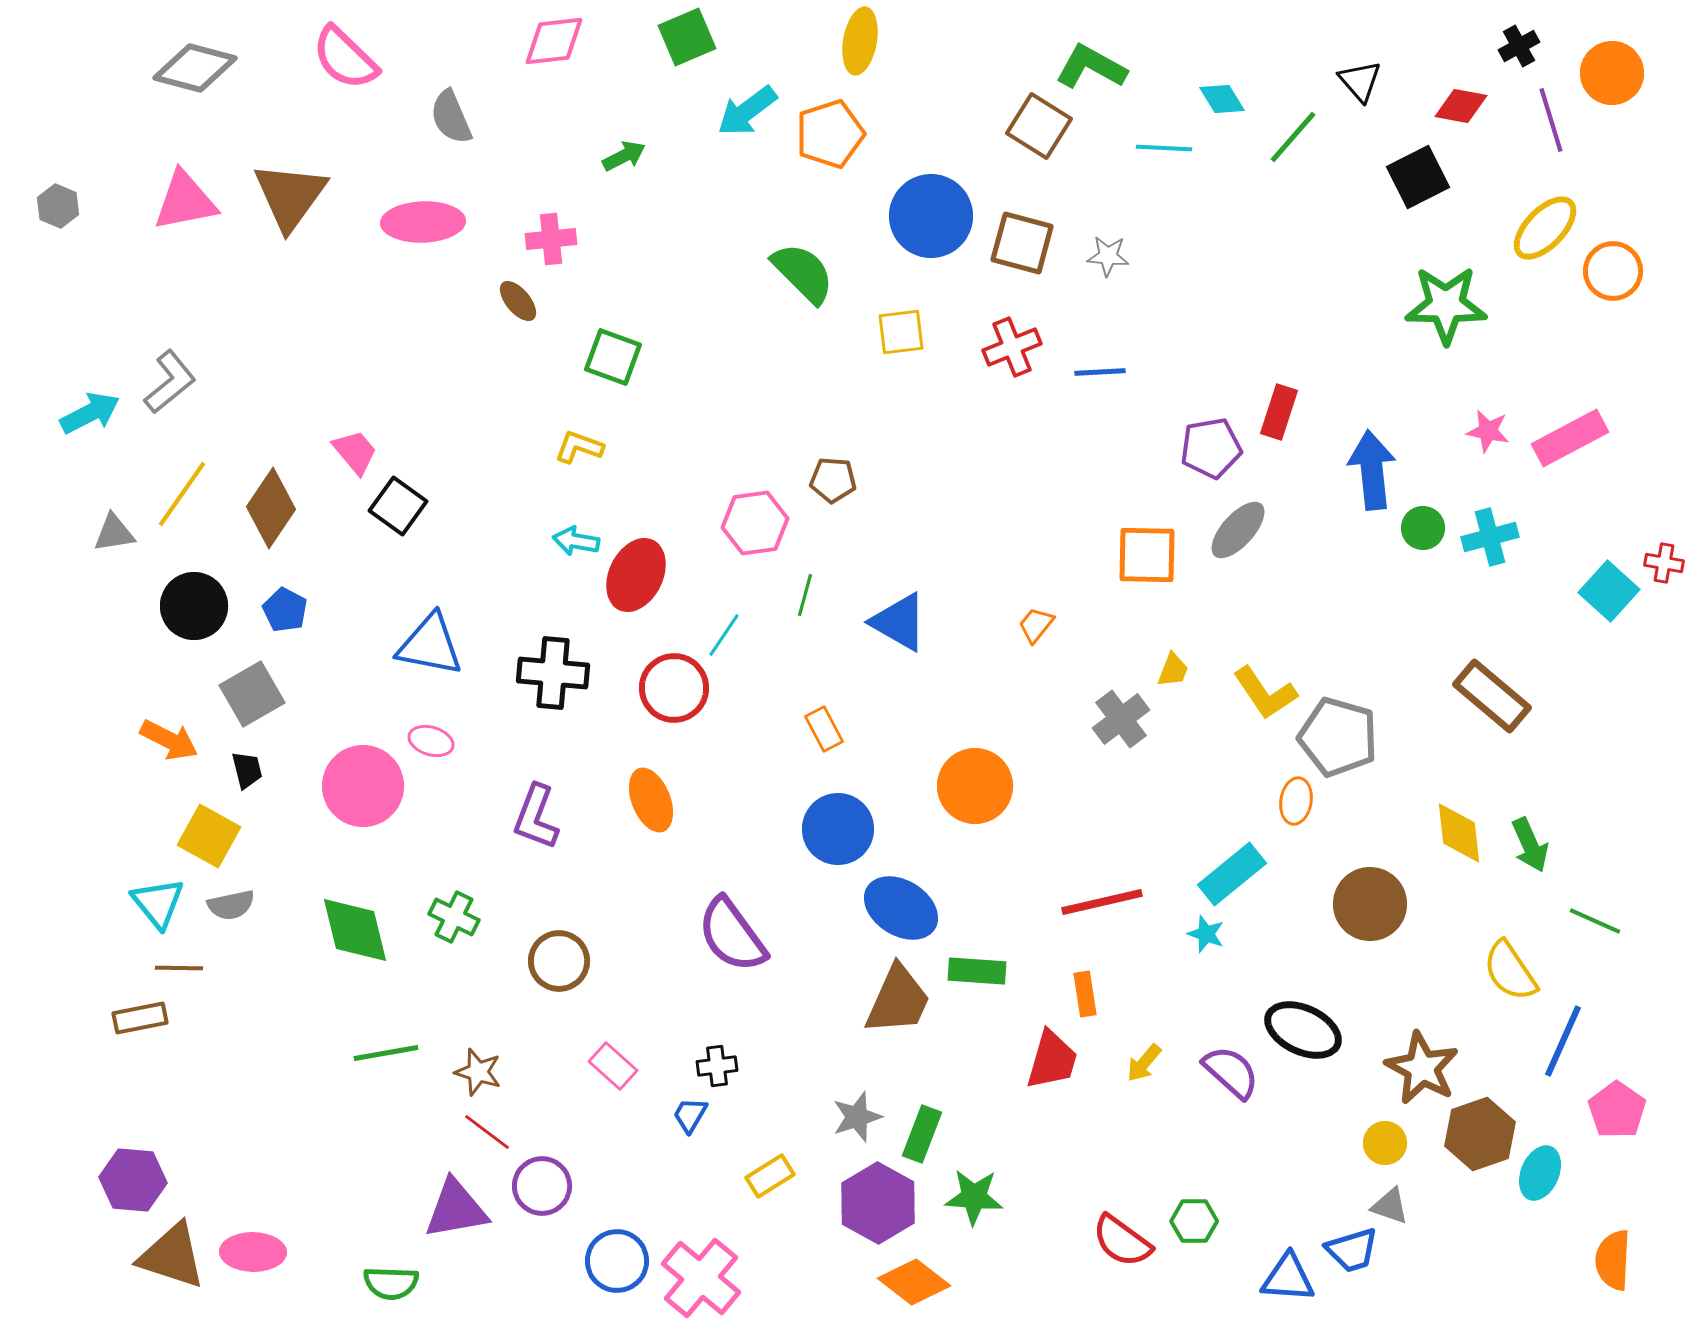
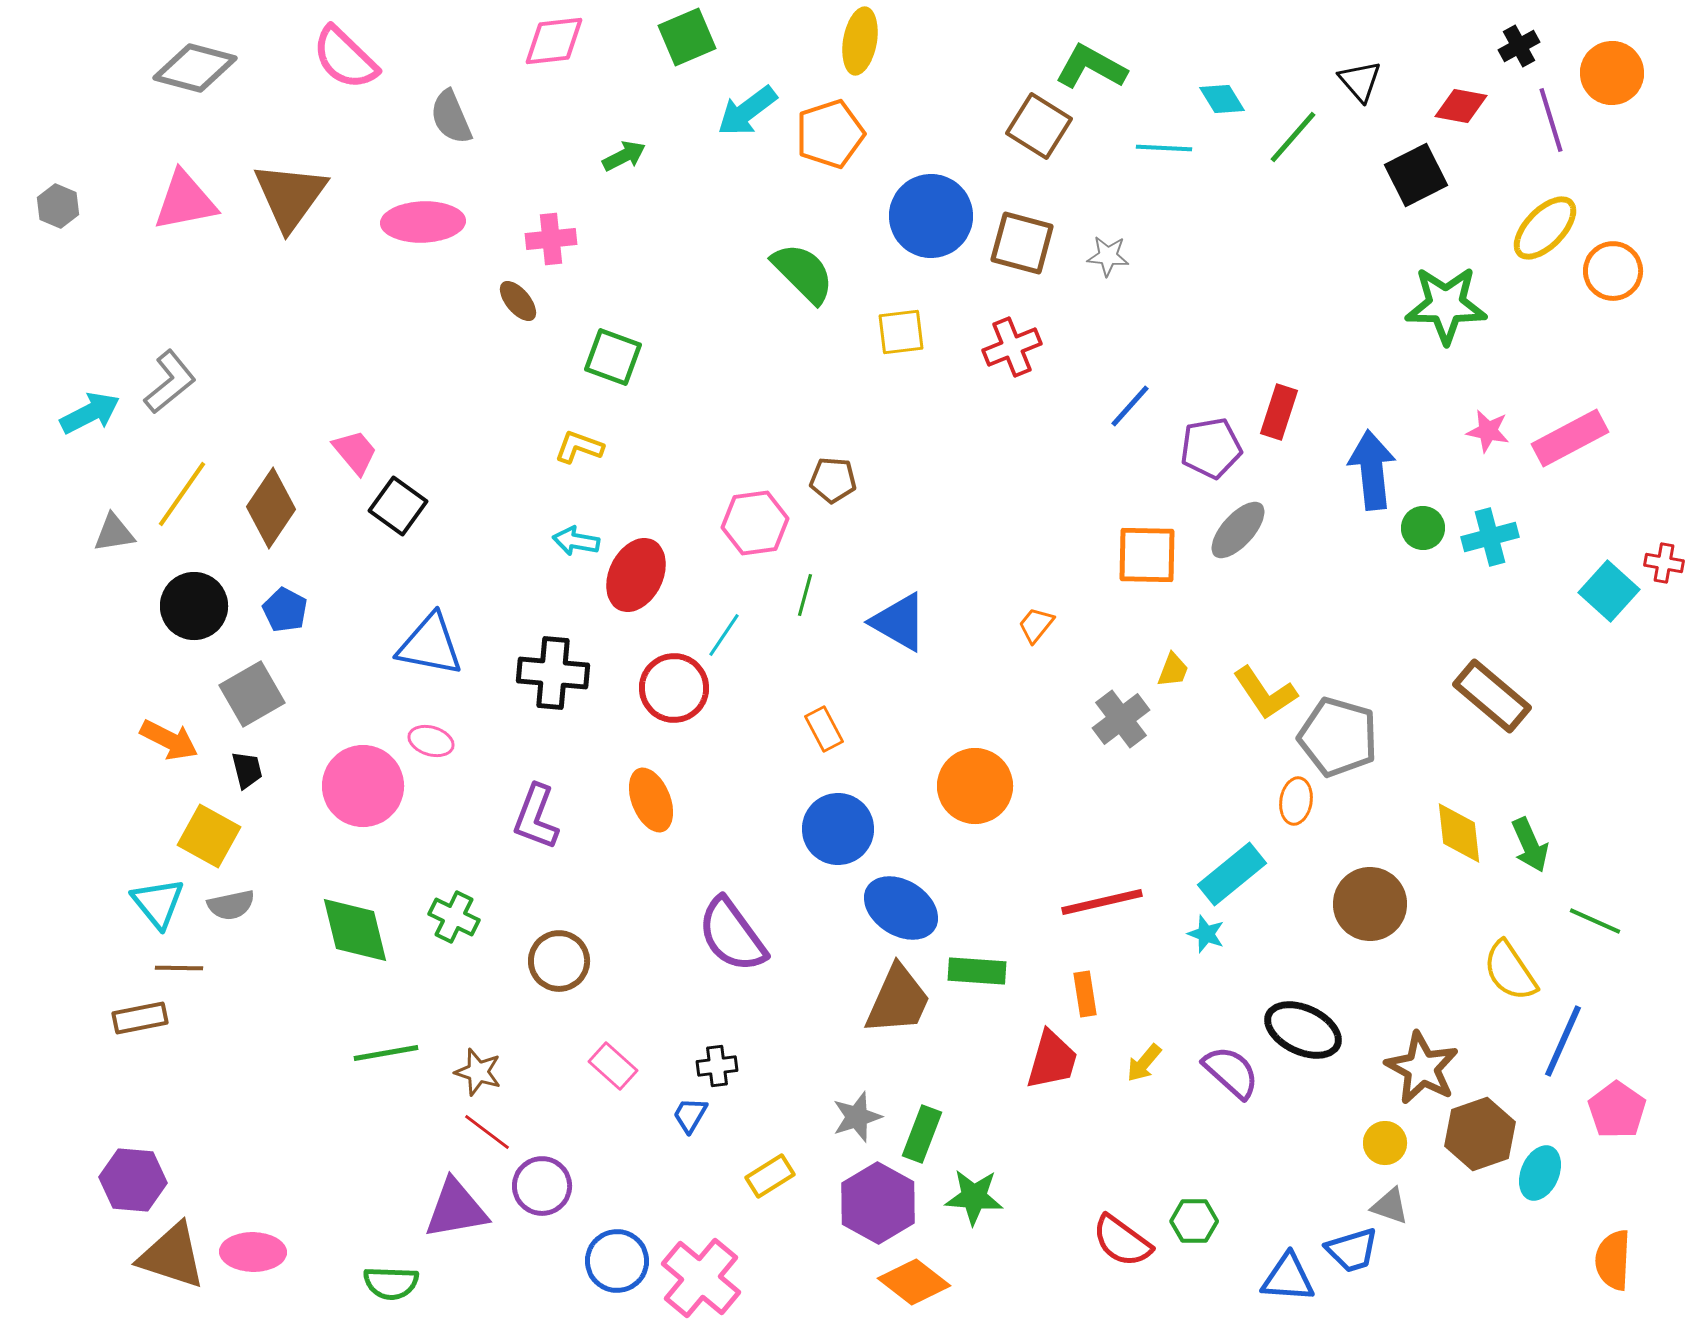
black square at (1418, 177): moved 2 px left, 2 px up
blue line at (1100, 372): moved 30 px right, 34 px down; rotated 45 degrees counterclockwise
